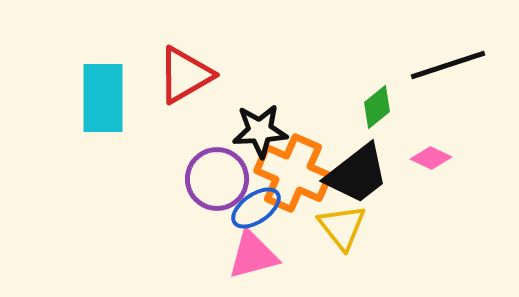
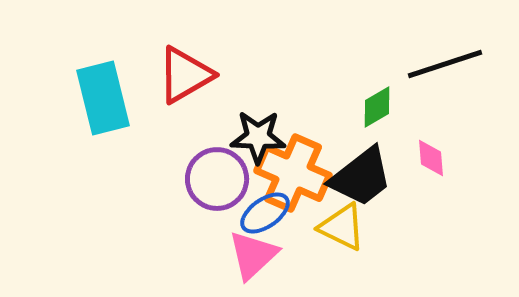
black line: moved 3 px left, 1 px up
cyan rectangle: rotated 14 degrees counterclockwise
green diamond: rotated 9 degrees clockwise
black star: moved 2 px left, 6 px down; rotated 6 degrees clockwise
pink diamond: rotated 60 degrees clockwise
black trapezoid: moved 4 px right, 3 px down
blue ellipse: moved 9 px right, 5 px down
yellow triangle: rotated 26 degrees counterclockwise
pink triangle: rotated 28 degrees counterclockwise
